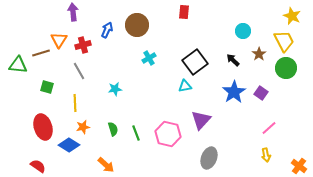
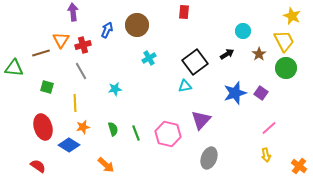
orange triangle: moved 2 px right
black arrow: moved 6 px left, 6 px up; rotated 104 degrees clockwise
green triangle: moved 4 px left, 3 px down
gray line: moved 2 px right
blue star: moved 1 px right, 1 px down; rotated 15 degrees clockwise
